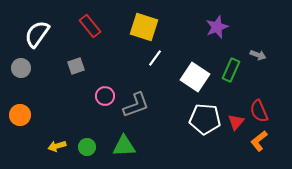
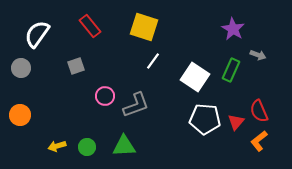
purple star: moved 16 px right, 2 px down; rotated 20 degrees counterclockwise
white line: moved 2 px left, 3 px down
